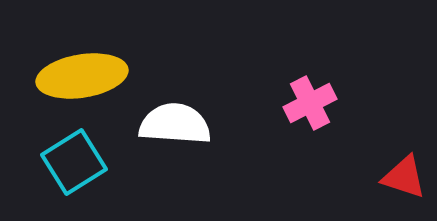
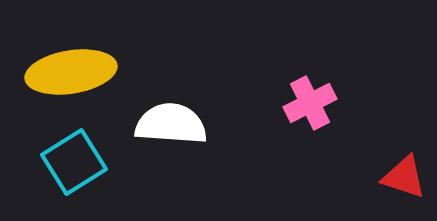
yellow ellipse: moved 11 px left, 4 px up
white semicircle: moved 4 px left
